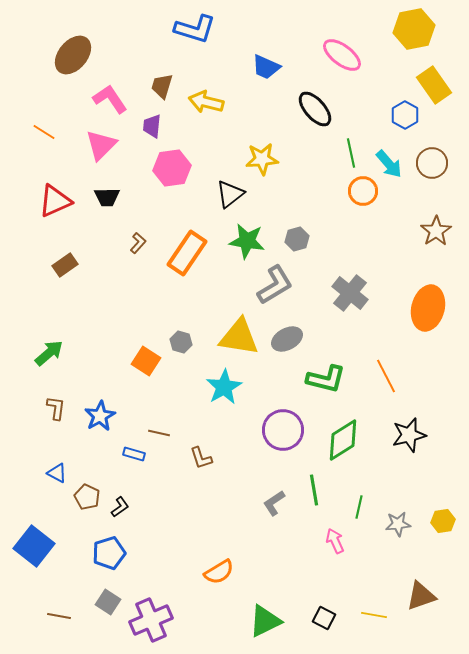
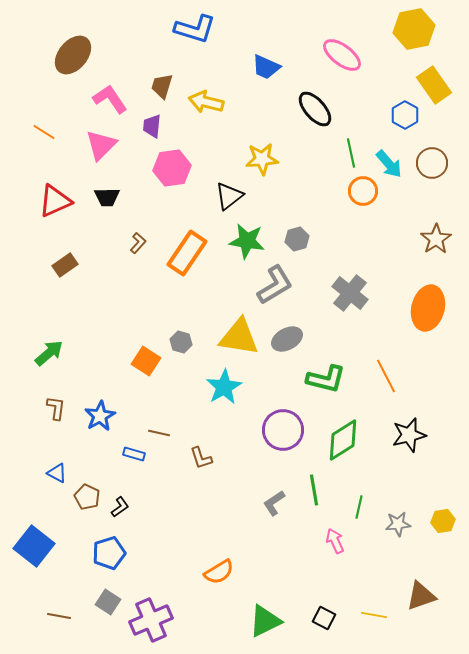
black triangle at (230, 194): moved 1 px left, 2 px down
brown star at (436, 231): moved 8 px down
